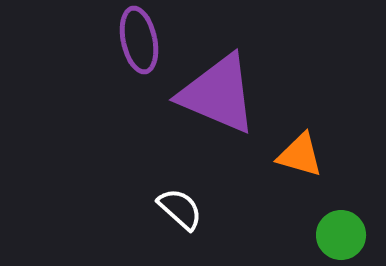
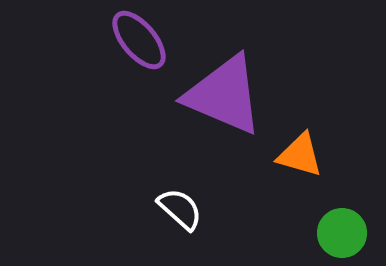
purple ellipse: rotated 28 degrees counterclockwise
purple triangle: moved 6 px right, 1 px down
green circle: moved 1 px right, 2 px up
